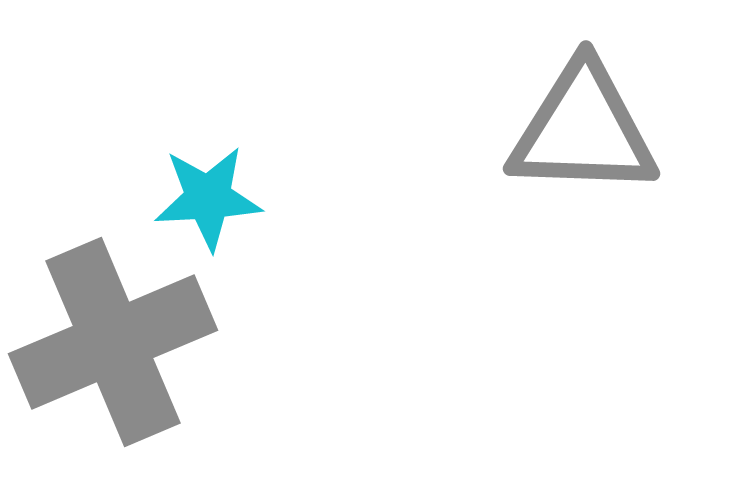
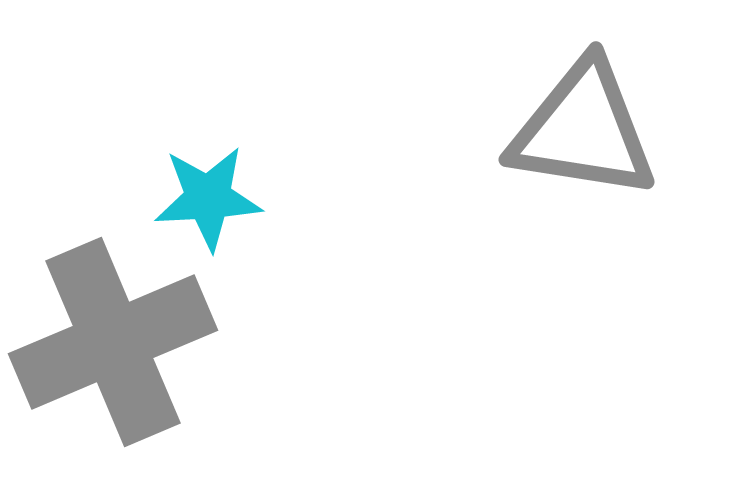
gray triangle: rotated 7 degrees clockwise
